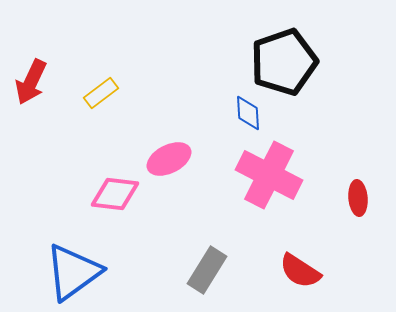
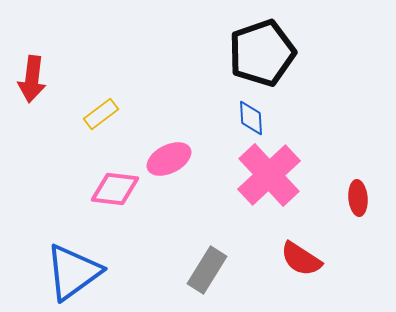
black pentagon: moved 22 px left, 9 px up
red arrow: moved 1 px right, 3 px up; rotated 18 degrees counterclockwise
yellow rectangle: moved 21 px down
blue diamond: moved 3 px right, 5 px down
pink cross: rotated 20 degrees clockwise
pink diamond: moved 5 px up
red semicircle: moved 1 px right, 12 px up
